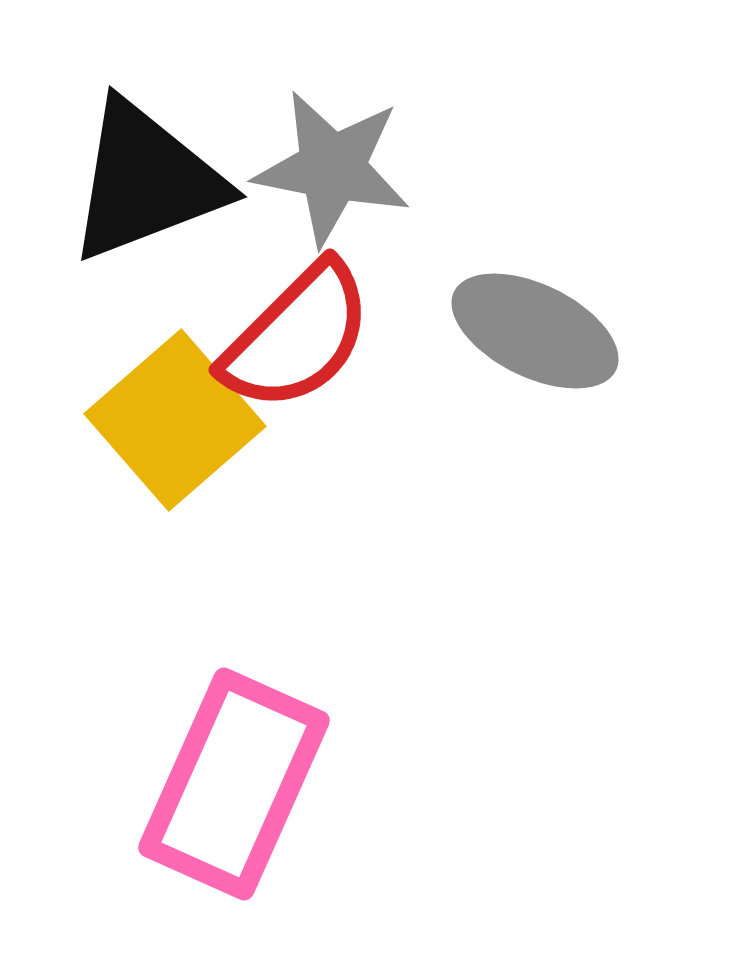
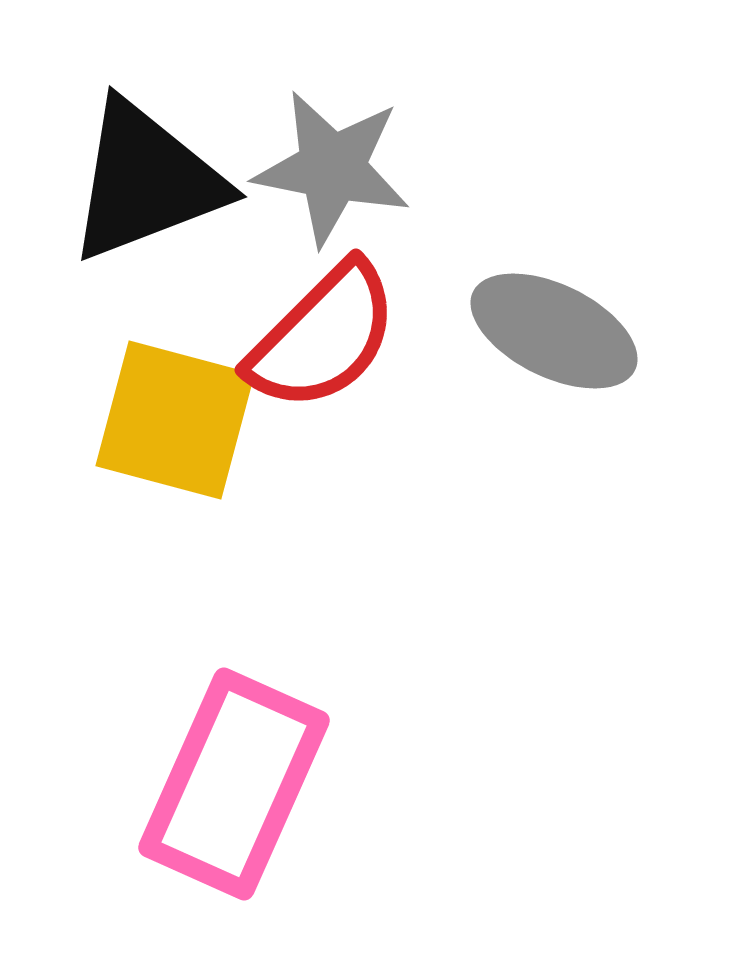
gray ellipse: moved 19 px right
red semicircle: moved 26 px right
yellow square: rotated 34 degrees counterclockwise
